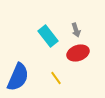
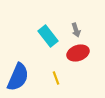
yellow line: rotated 16 degrees clockwise
